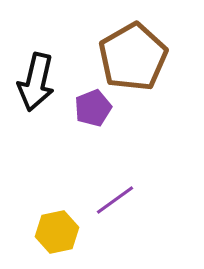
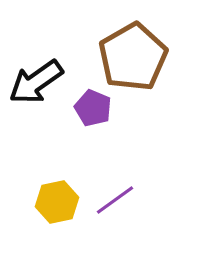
black arrow: rotated 42 degrees clockwise
purple pentagon: rotated 27 degrees counterclockwise
yellow hexagon: moved 30 px up
